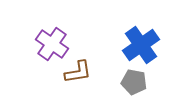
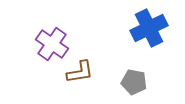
blue cross: moved 8 px right, 17 px up; rotated 9 degrees clockwise
brown L-shape: moved 2 px right
